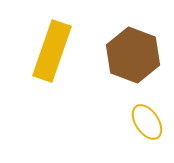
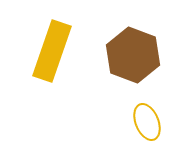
yellow ellipse: rotated 12 degrees clockwise
